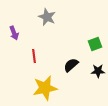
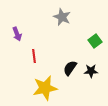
gray star: moved 15 px right
purple arrow: moved 3 px right, 1 px down
green square: moved 3 px up; rotated 16 degrees counterclockwise
black semicircle: moved 1 px left, 3 px down; rotated 14 degrees counterclockwise
black star: moved 7 px left
